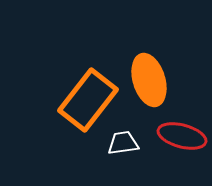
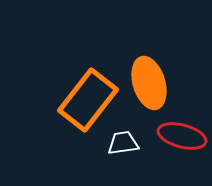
orange ellipse: moved 3 px down
